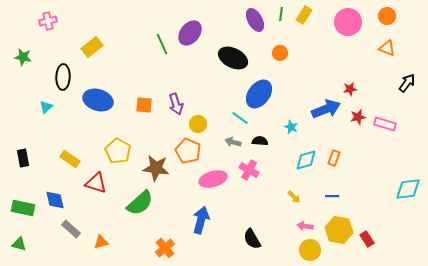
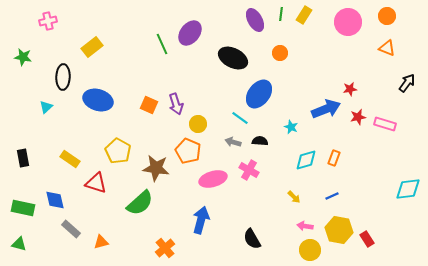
orange square at (144, 105): moved 5 px right; rotated 18 degrees clockwise
blue line at (332, 196): rotated 24 degrees counterclockwise
